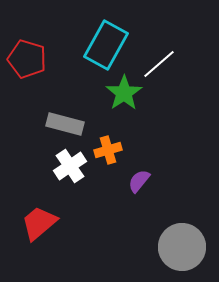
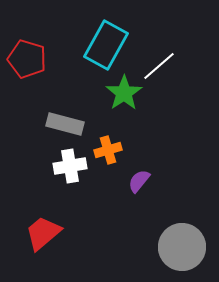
white line: moved 2 px down
white cross: rotated 24 degrees clockwise
red trapezoid: moved 4 px right, 10 px down
